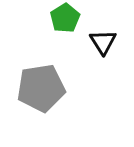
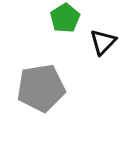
black triangle: rotated 16 degrees clockwise
